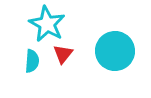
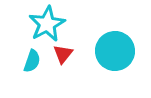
cyan star: rotated 15 degrees clockwise
cyan semicircle: rotated 15 degrees clockwise
